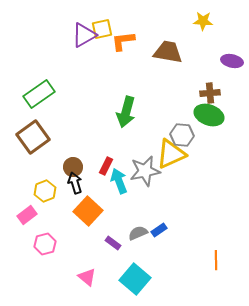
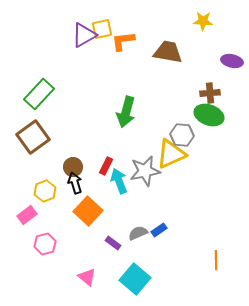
green rectangle: rotated 12 degrees counterclockwise
